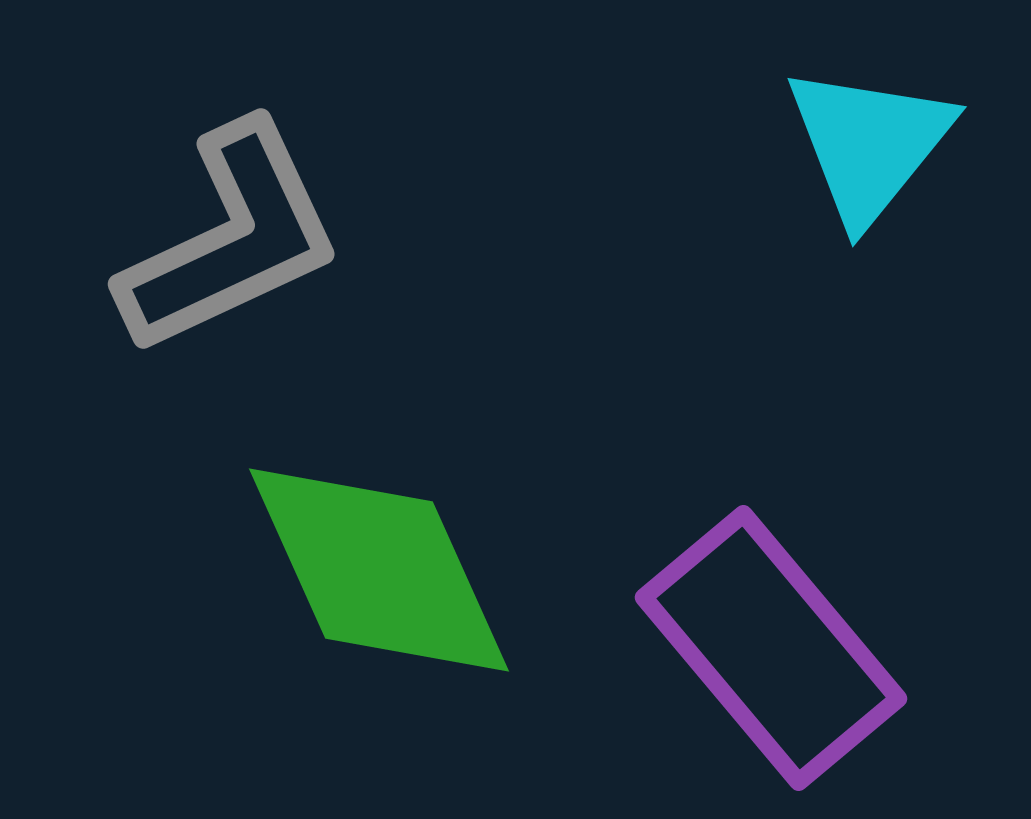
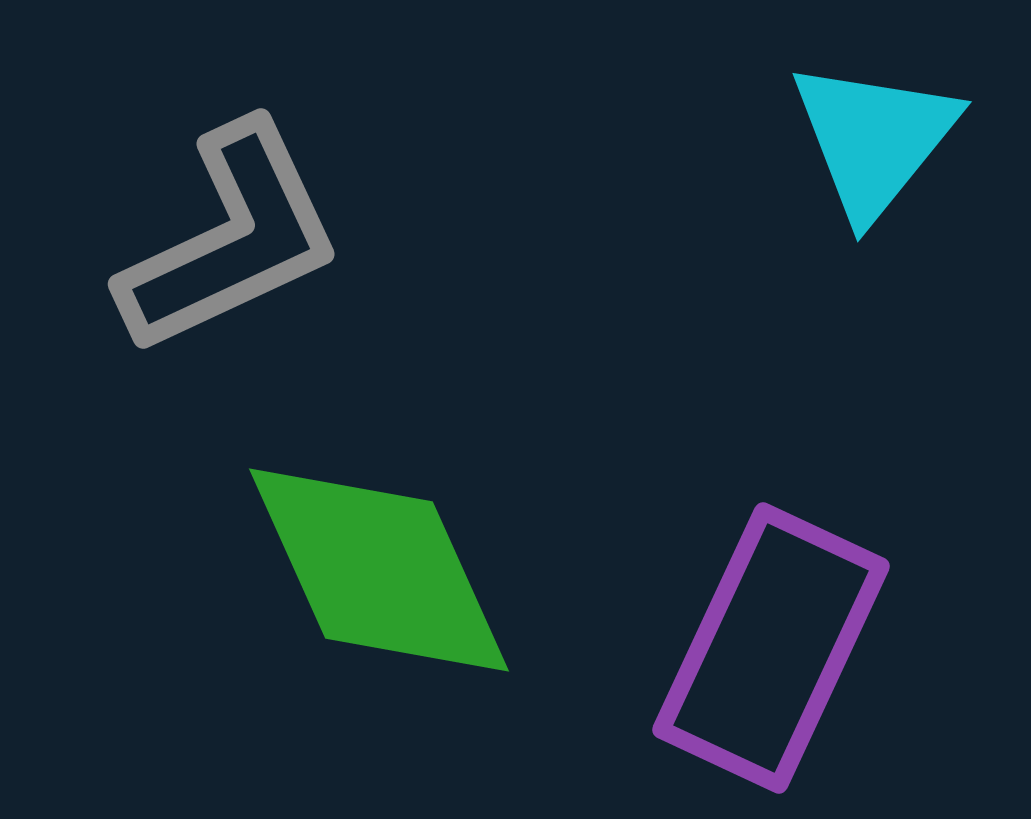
cyan triangle: moved 5 px right, 5 px up
purple rectangle: rotated 65 degrees clockwise
